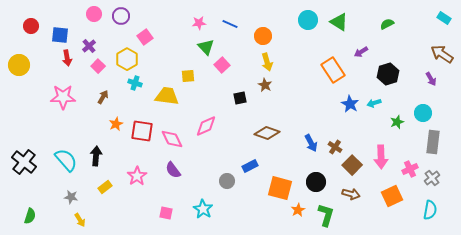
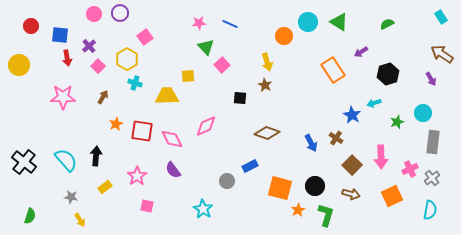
purple circle at (121, 16): moved 1 px left, 3 px up
cyan rectangle at (444, 18): moved 3 px left, 1 px up; rotated 24 degrees clockwise
cyan circle at (308, 20): moved 2 px down
orange circle at (263, 36): moved 21 px right
yellow trapezoid at (167, 96): rotated 10 degrees counterclockwise
black square at (240, 98): rotated 16 degrees clockwise
blue star at (350, 104): moved 2 px right, 11 px down
brown cross at (335, 147): moved 1 px right, 9 px up
black circle at (316, 182): moved 1 px left, 4 px down
pink square at (166, 213): moved 19 px left, 7 px up
